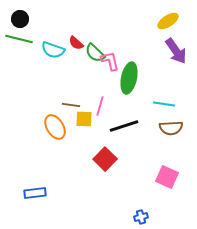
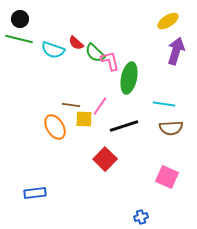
purple arrow: rotated 128 degrees counterclockwise
pink line: rotated 18 degrees clockwise
